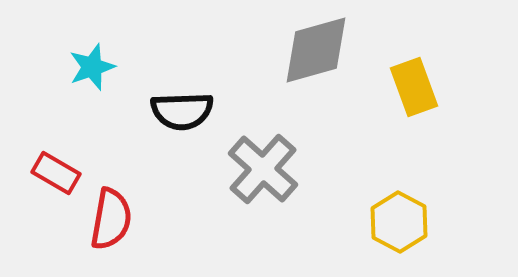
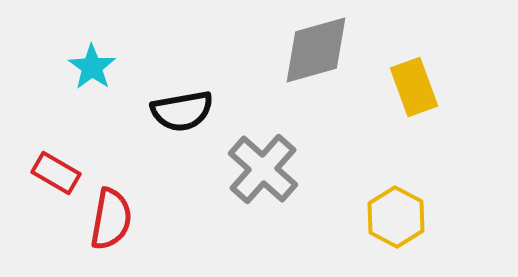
cyan star: rotated 18 degrees counterclockwise
black semicircle: rotated 8 degrees counterclockwise
yellow hexagon: moved 3 px left, 5 px up
